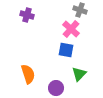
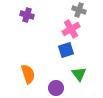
gray cross: moved 1 px left
pink cross: rotated 18 degrees clockwise
blue square: rotated 28 degrees counterclockwise
green triangle: rotated 21 degrees counterclockwise
